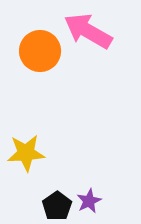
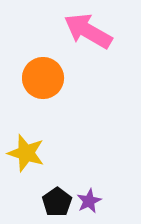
orange circle: moved 3 px right, 27 px down
yellow star: rotated 21 degrees clockwise
black pentagon: moved 4 px up
